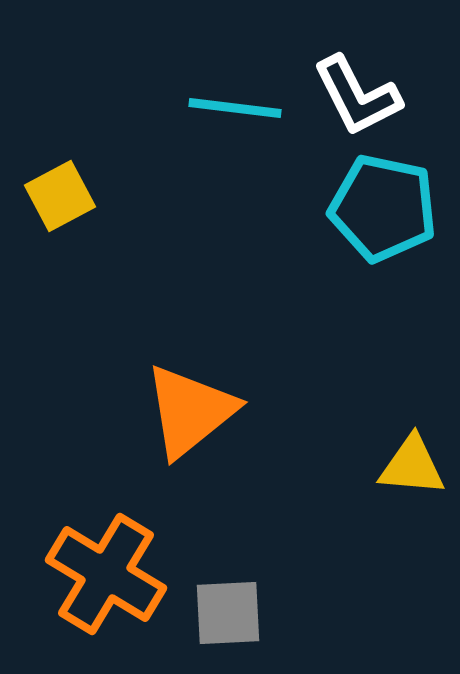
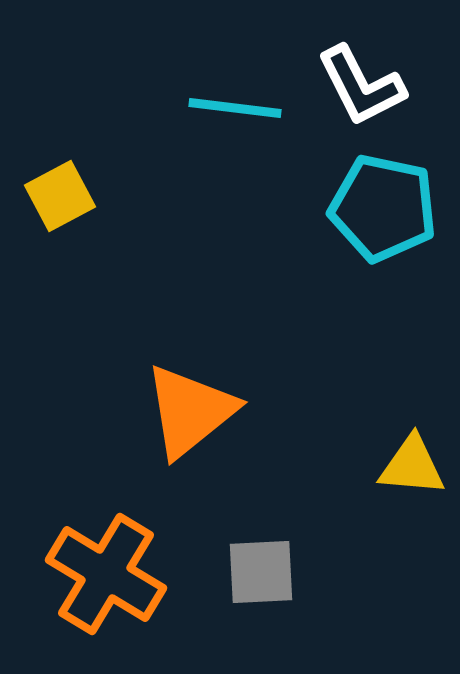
white L-shape: moved 4 px right, 10 px up
gray square: moved 33 px right, 41 px up
